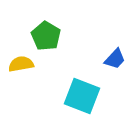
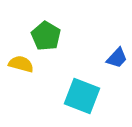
blue trapezoid: moved 2 px right, 1 px up
yellow semicircle: rotated 25 degrees clockwise
